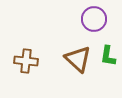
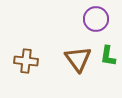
purple circle: moved 2 px right
brown triangle: rotated 12 degrees clockwise
